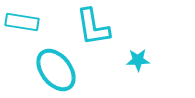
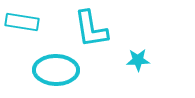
cyan L-shape: moved 2 px left, 2 px down
cyan ellipse: rotated 51 degrees counterclockwise
